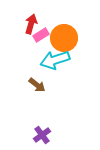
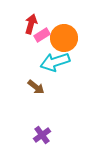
pink rectangle: moved 1 px right
cyan arrow: moved 2 px down
brown arrow: moved 1 px left, 2 px down
